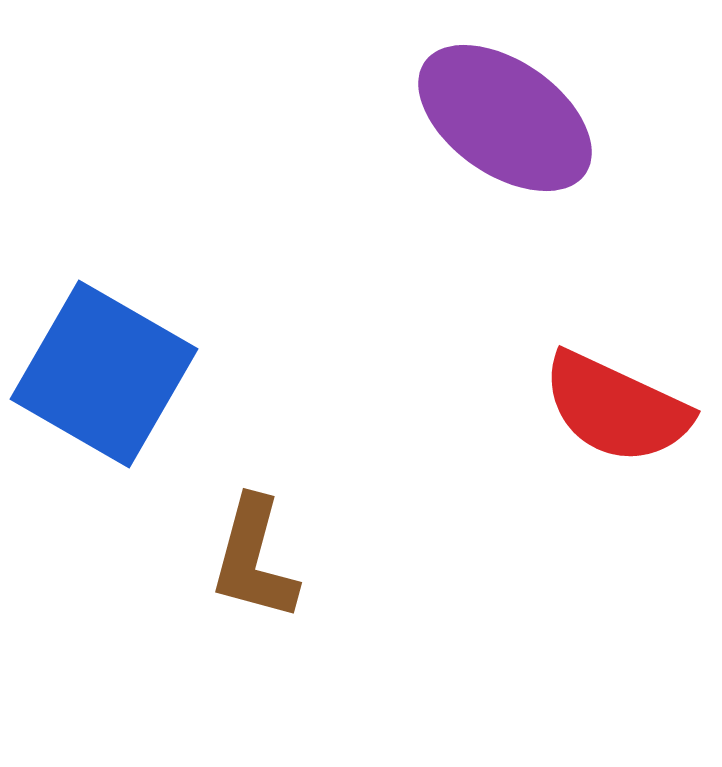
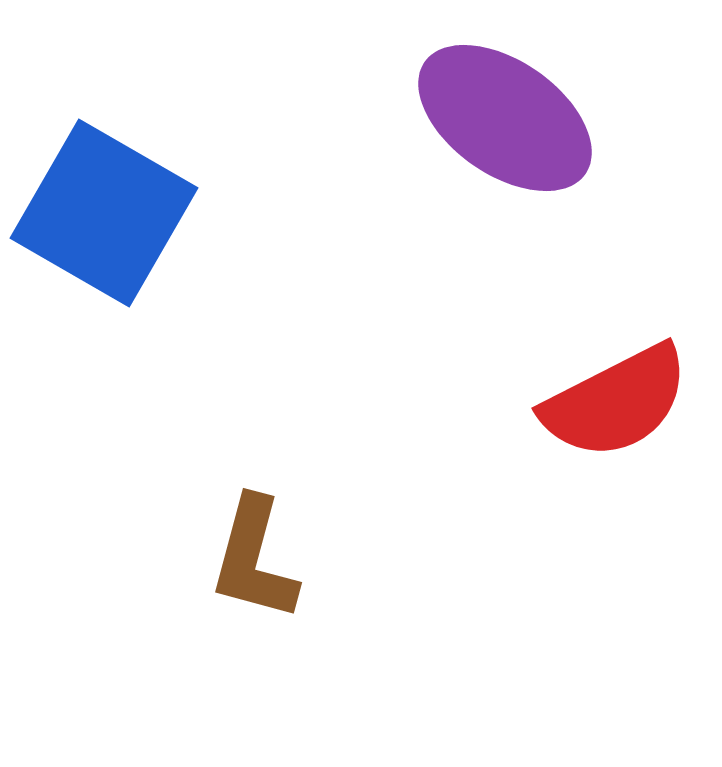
blue square: moved 161 px up
red semicircle: moved 6 px up; rotated 52 degrees counterclockwise
